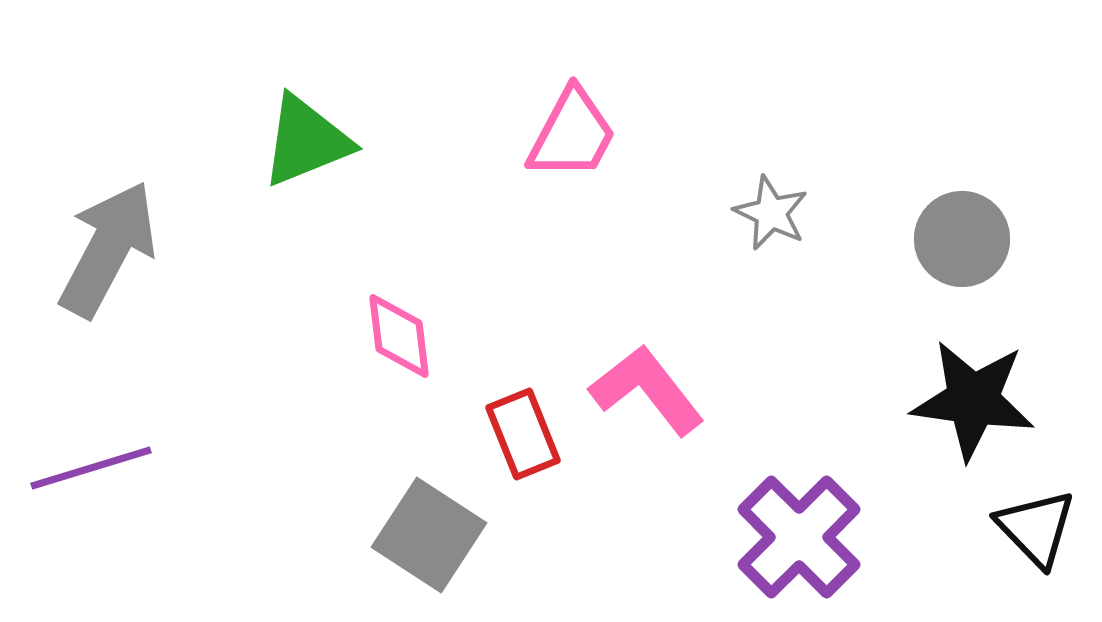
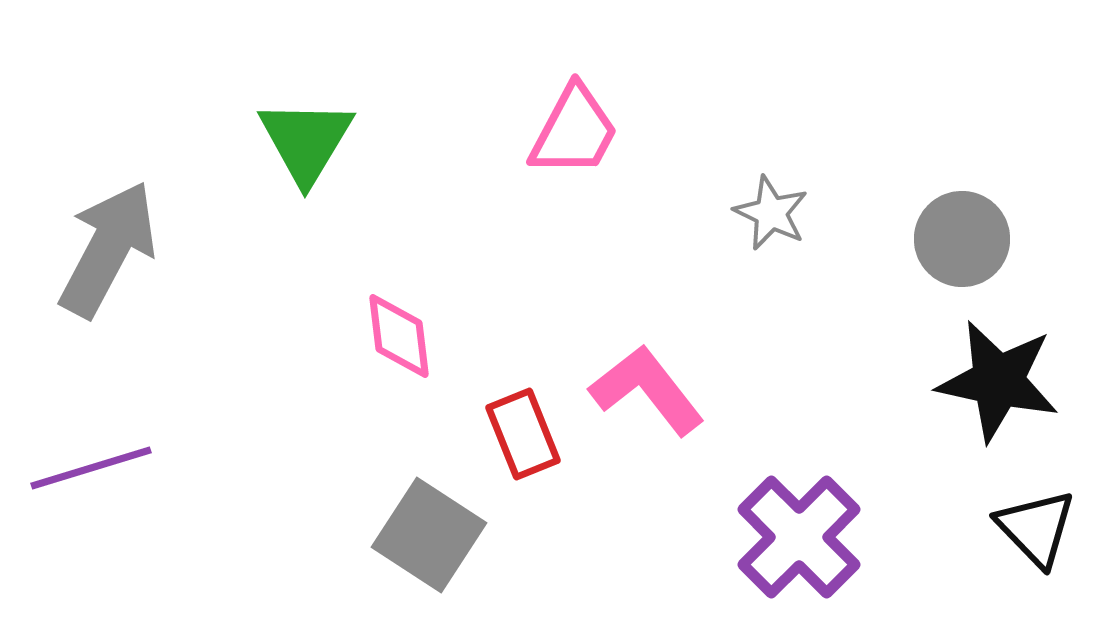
pink trapezoid: moved 2 px right, 3 px up
green triangle: rotated 37 degrees counterclockwise
black star: moved 25 px right, 19 px up; rotated 4 degrees clockwise
